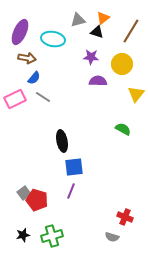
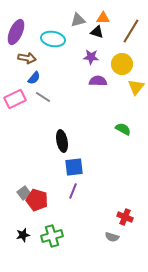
orange triangle: rotated 40 degrees clockwise
purple ellipse: moved 4 px left
yellow triangle: moved 7 px up
purple line: moved 2 px right
